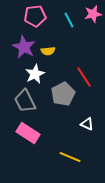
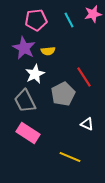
pink pentagon: moved 1 px right, 4 px down
purple star: moved 1 px down
